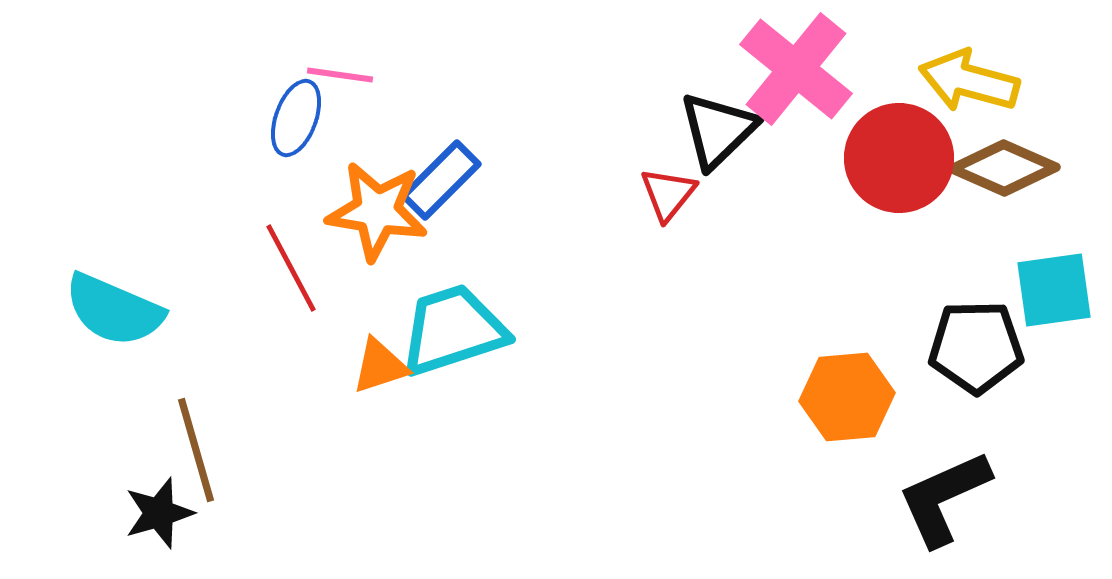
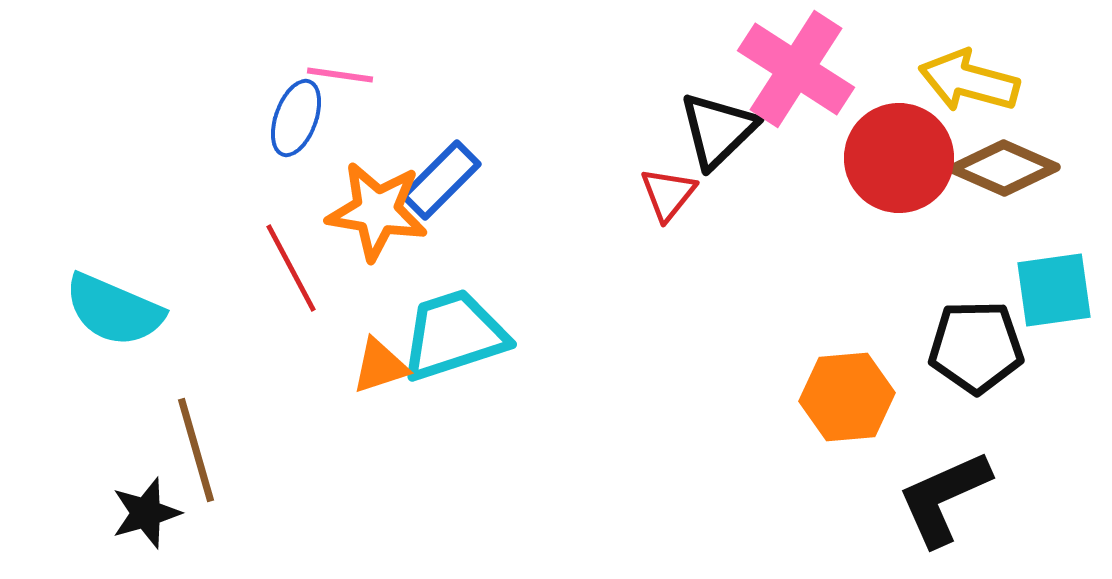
pink cross: rotated 6 degrees counterclockwise
cyan trapezoid: moved 1 px right, 5 px down
black star: moved 13 px left
